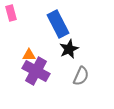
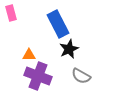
purple cross: moved 2 px right, 5 px down; rotated 8 degrees counterclockwise
gray semicircle: rotated 96 degrees clockwise
